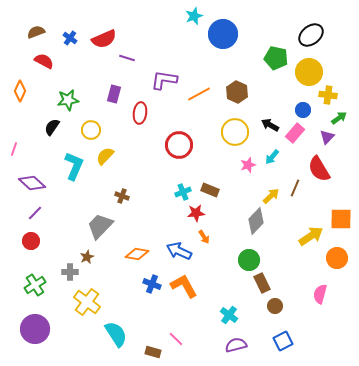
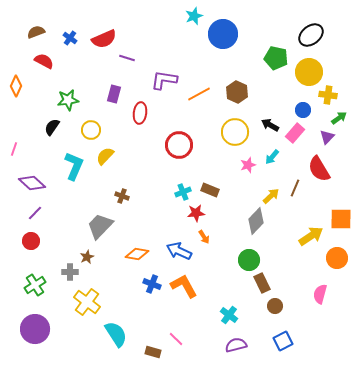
orange diamond at (20, 91): moved 4 px left, 5 px up
